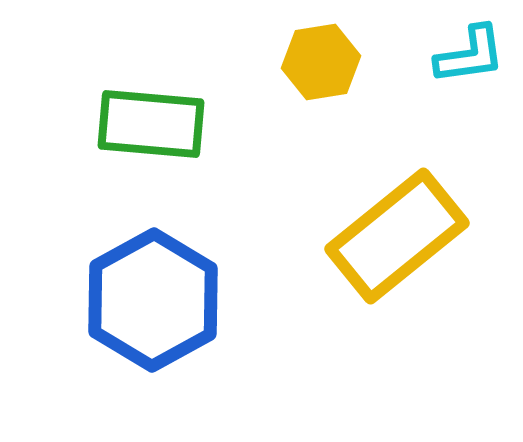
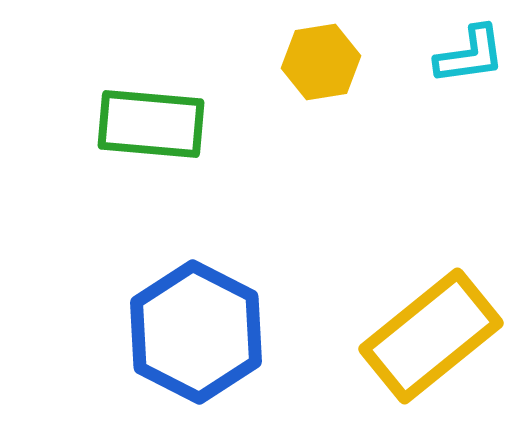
yellow rectangle: moved 34 px right, 100 px down
blue hexagon: moved 43 px right, 32 px down; rotated 4 degrees counterclockwise
